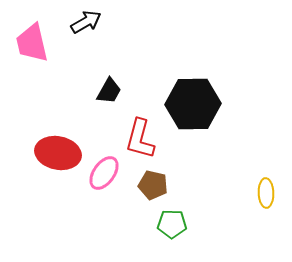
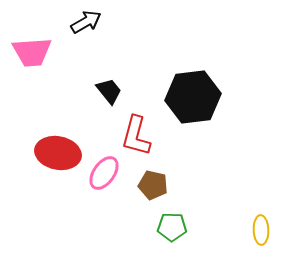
pink trapezoid: moved 9 px down; rotated 81 degrees counterclockwise
black trapezoid: rotated 68 degrees counterclockwise
black hexagon: moved 7 px up; rotated 6 degrees counterclockwise
red L-shape: moved 4 px left, 3 px up
yellow ellipse: moved 5 px left, 37 px down
green pentagon: moved 3 px down
